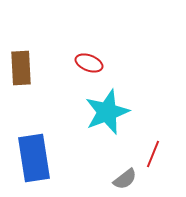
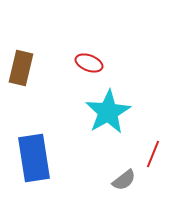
brown rectangle: rotated 16 degrees clockwise
cyan star: moved 1 px right; rotated 9 degrees counterclockwise
gray semicircle: moved 1 px left, 1 px down
